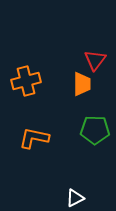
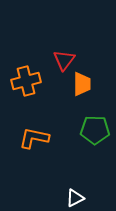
red triangle: moved 31 px left
